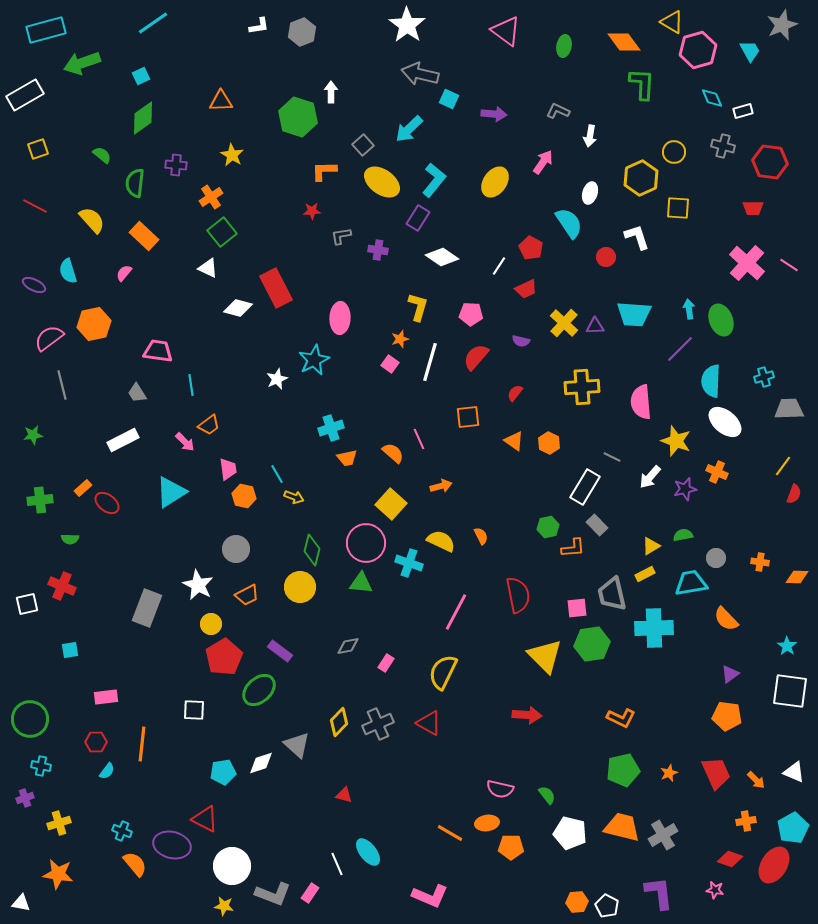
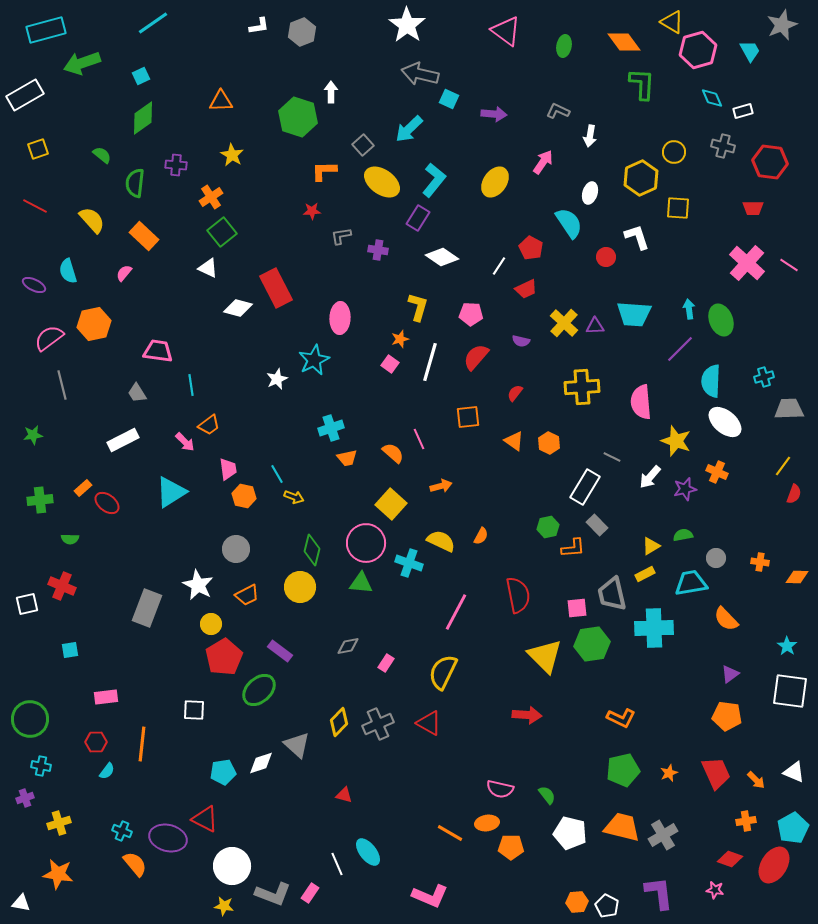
orange semicircle at (481, 536): rotated 54 degrees clockwise
purple ellipse at (172, 845): moved 4 px left, 7 px up
